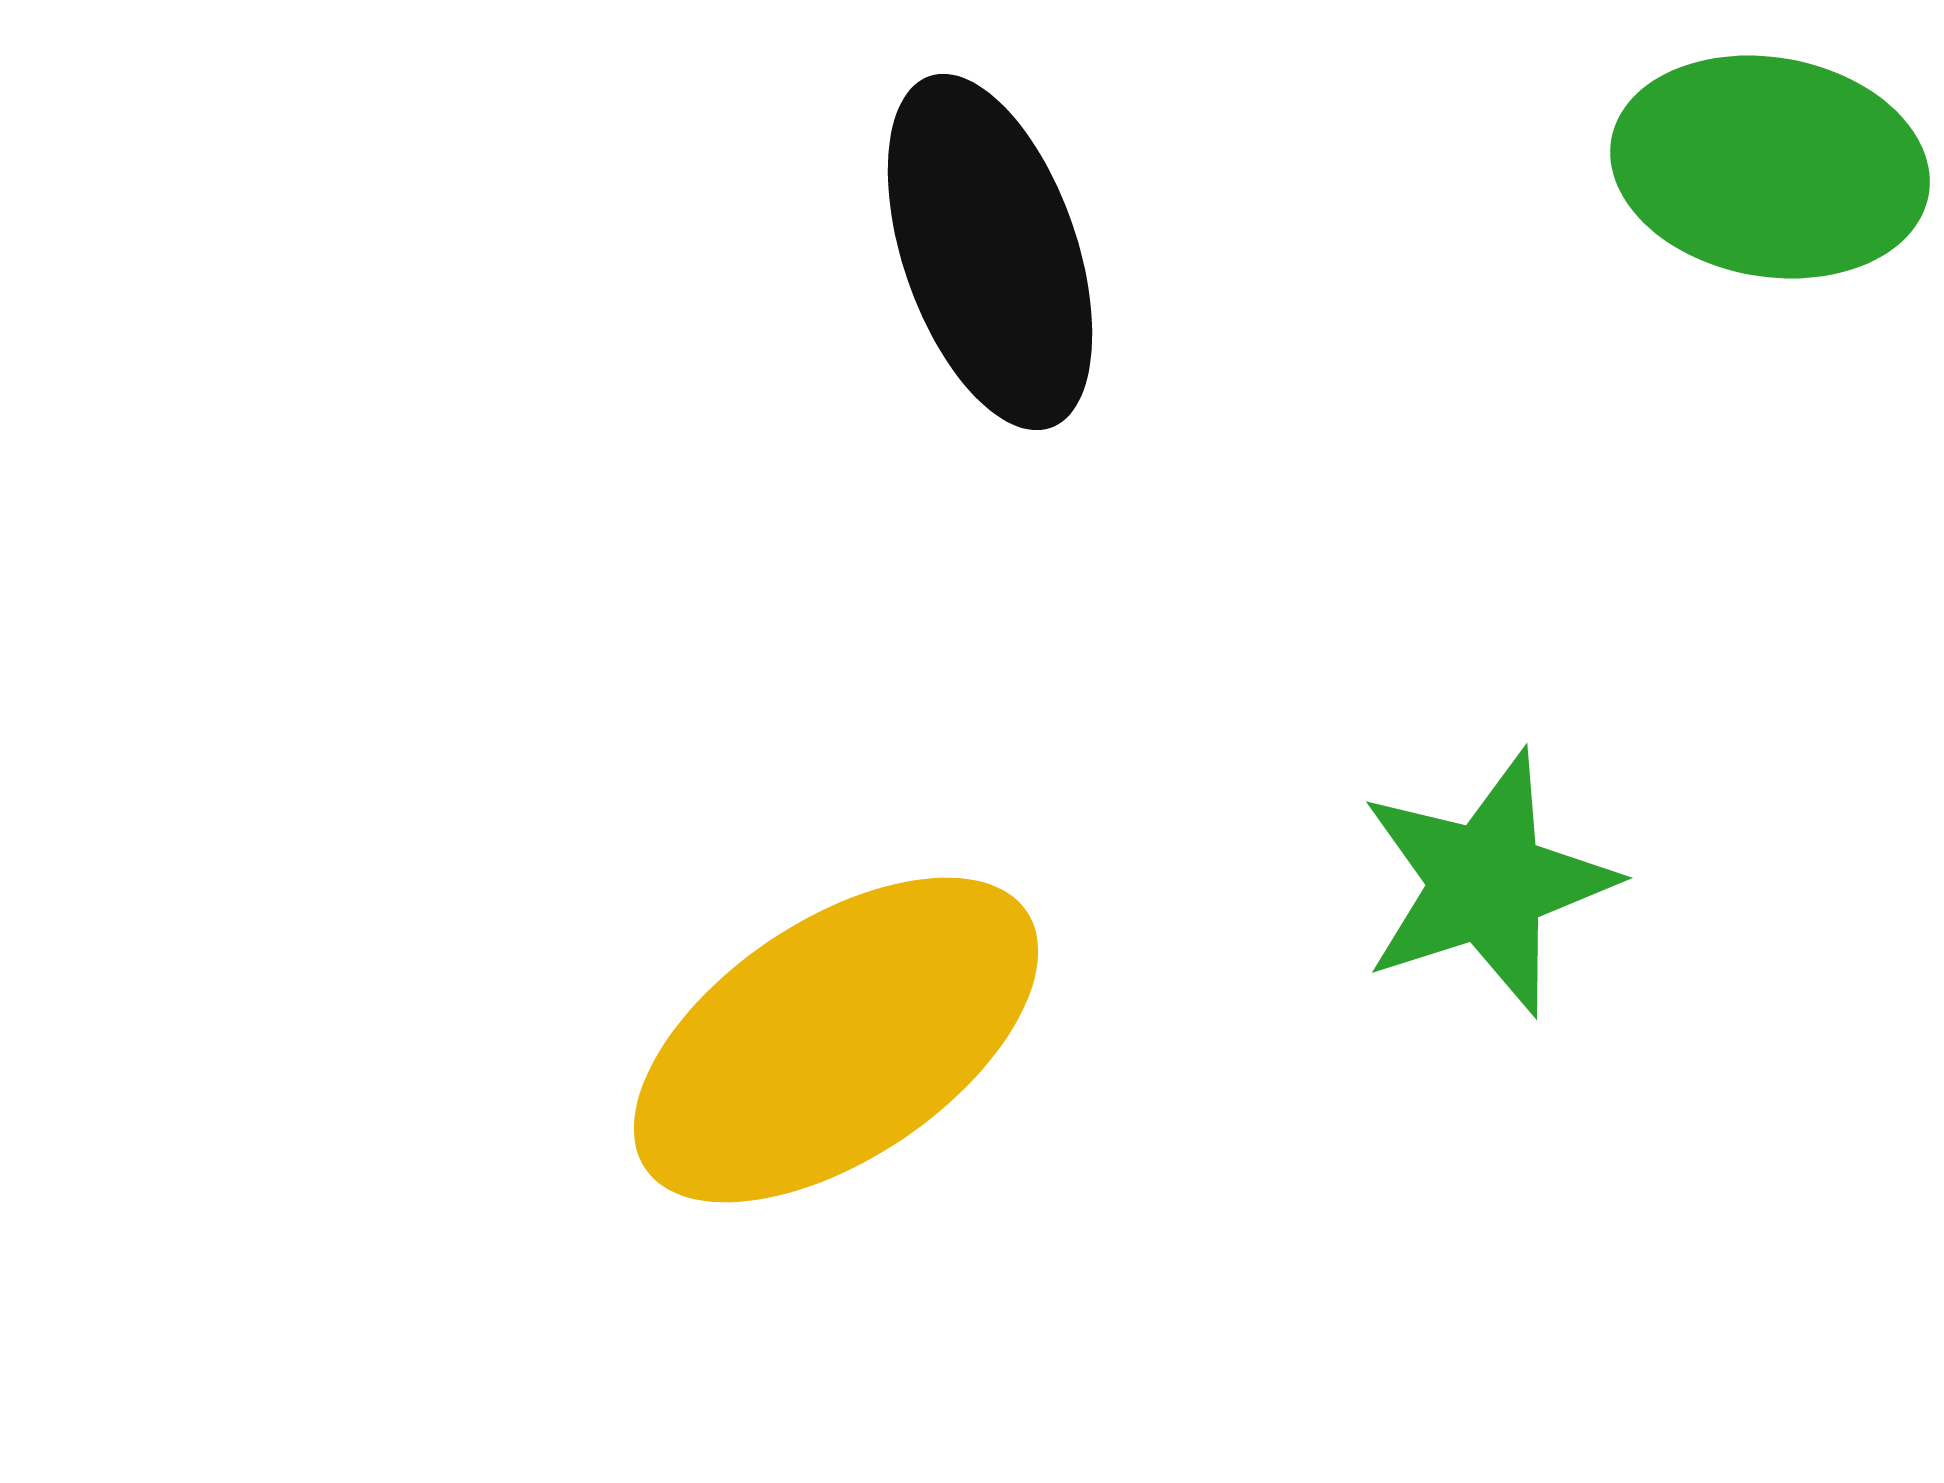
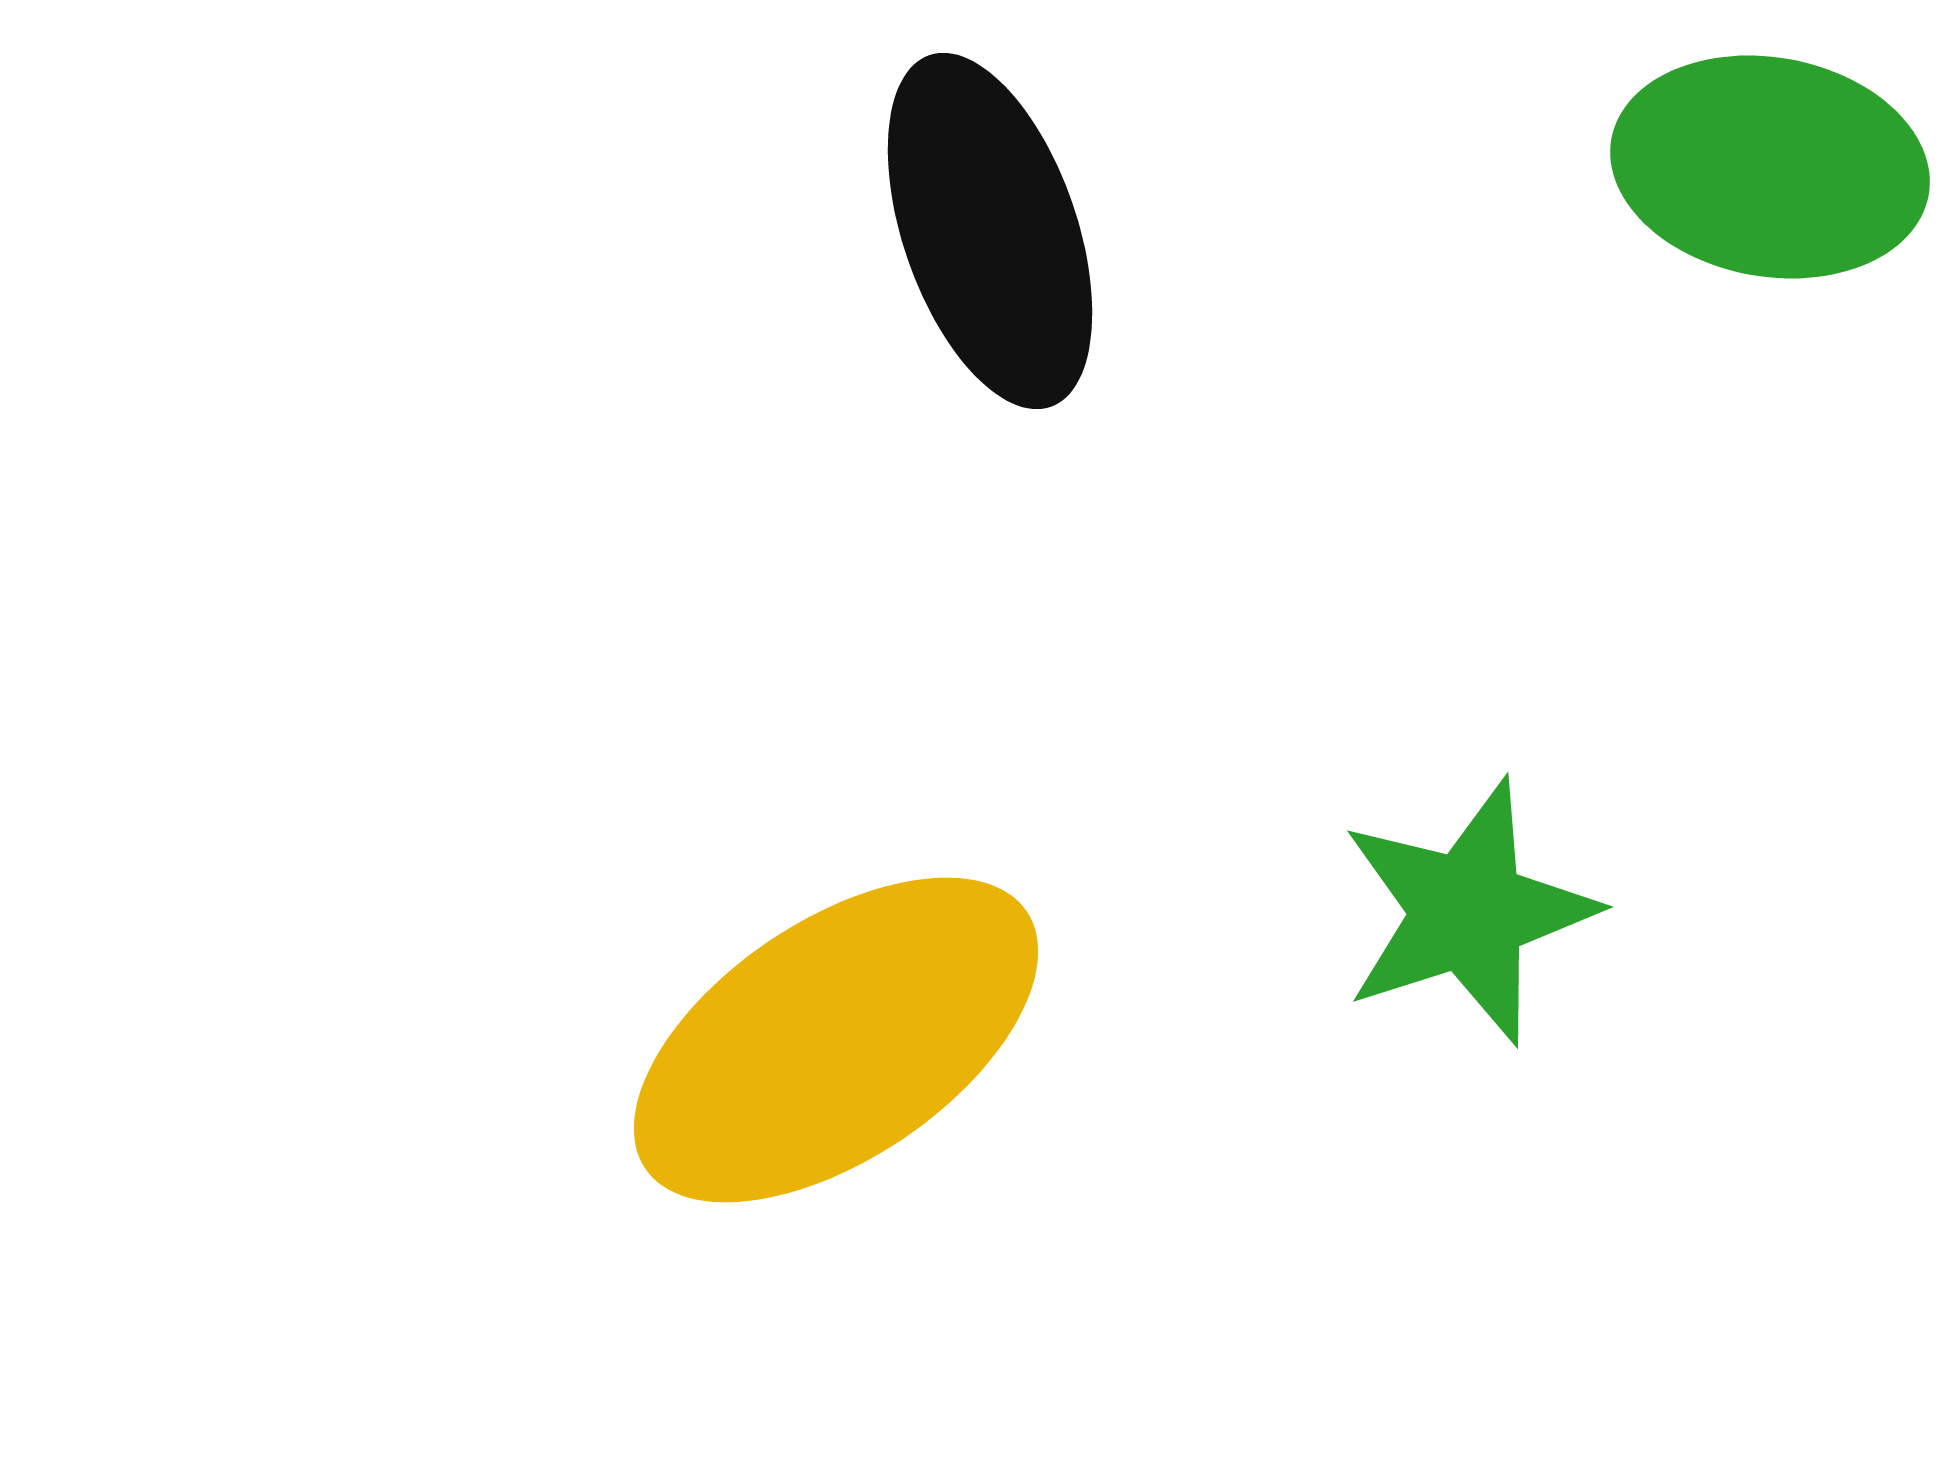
black ellipse: moved 21 px up
green star: moved 19 px left, 29 px down
